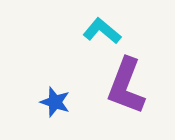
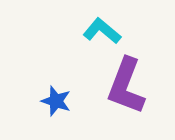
blue star: moved 1 px right, 1 px up
